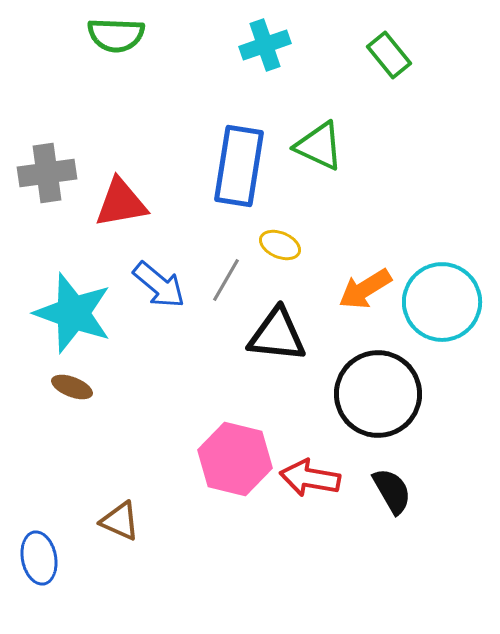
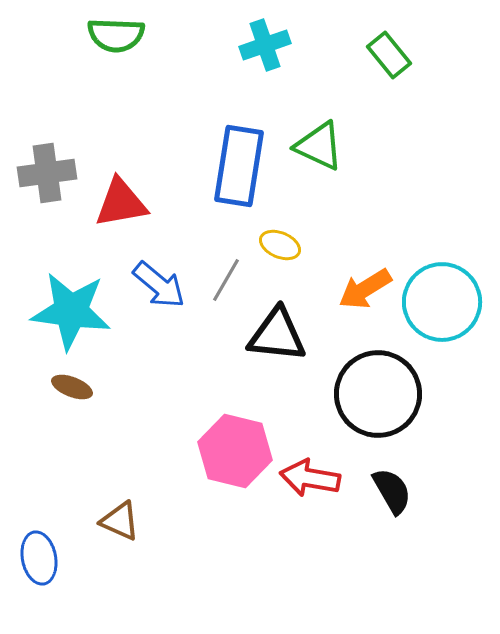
cyan star: moved 2 px left, 2 px up; rotated 12 degrees counterclockwise
pink hexagon: moved 8 px up
